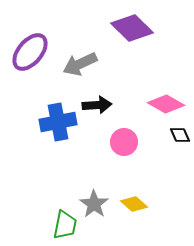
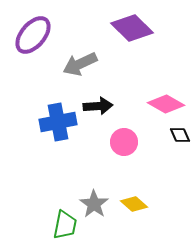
purple ellipse: moved 3 px right, 17 px up
black arrow: moved 1 px right, 1 px down
